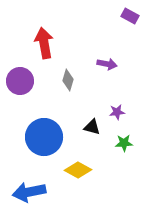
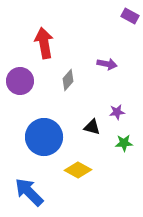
gray diamond: rotated 25 degrees clockwise
blue arrow: rotated 56 degrees clockwise
